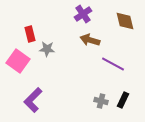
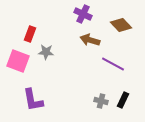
purple cross: rotated 30 degrees counterclockwise
brown diamond: moved 4 px left, 4 px down; rotated 30 degrees counterclockwise
red rectangle: rotated 35 degrees clockwise
gray star: moved 1 px left, 3 px down
pink square: rotated 15 degrees counterclockwise
purple L-shape: rotated 55 degrees counterclockwise
